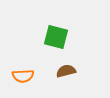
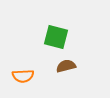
brown semicircle: moved 5 px up
